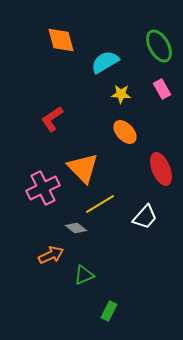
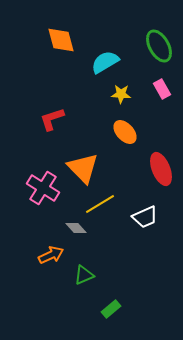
red L-shape: rotated 16 degrees clockwise
pink cross: rotated 32 degrees counterclockwise
white trapezoid: rotated 24 degrees clockwise
gray diamond: rotated 10 degrees clockwise
green rectangle: moved 2 px right, 2 px up; rotated 24 degrees clockwise
